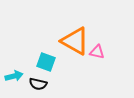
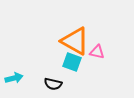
cyan square: moved 26 px right
cyan arrow: moved 2 px down
black semicircle: moved 15 px right
